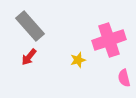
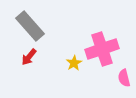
pink cross: moved 7 px left, 9 px down
yellow star: moved 4 px left, 3 px down; rotated 14 degrees counterclockwise
